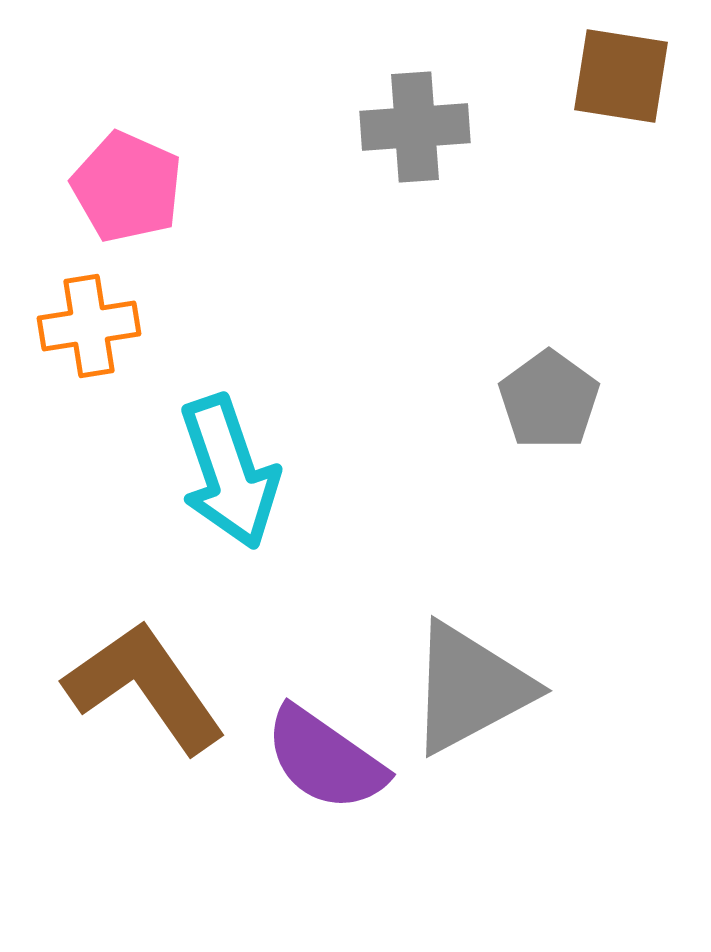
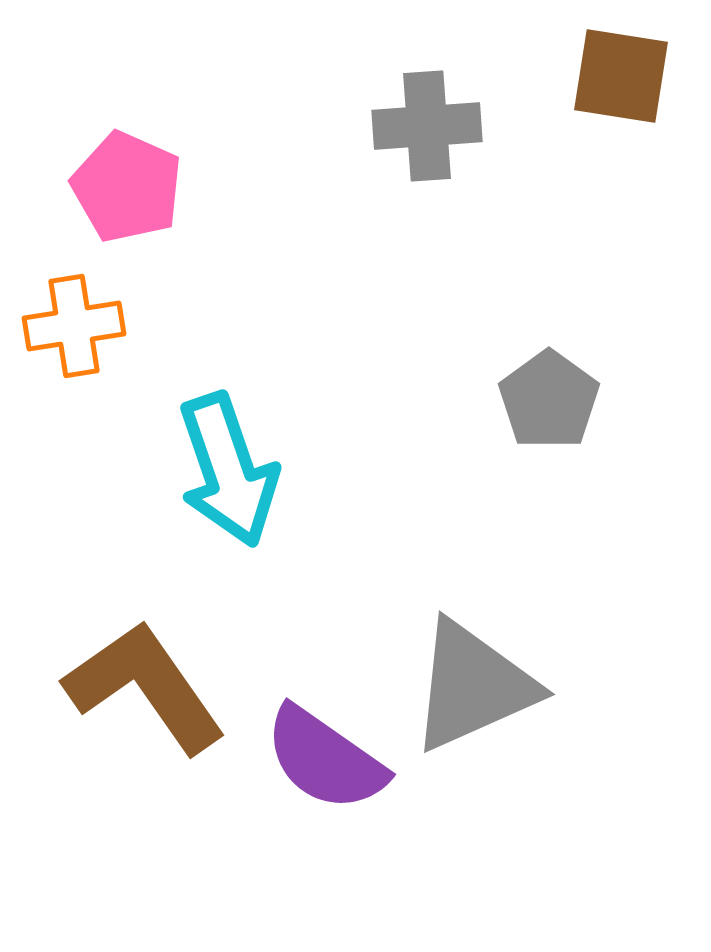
gray cross: moved 12 px right, 1 px up
orange cross: moved 15 px left
cyan arrow: moved 1 px left, 2 px up
gray triangle: moved 3 px right, 2 px up; rotated 4 degrees clockwise
